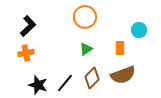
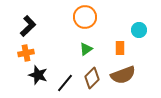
black star: moved 10 px up
